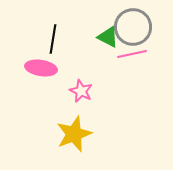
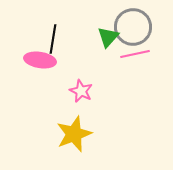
green triangle: rotated 45 degrees clockwise
pink line: moved 3 px right
pink ellipse: moved 1 px left, 8 px up
